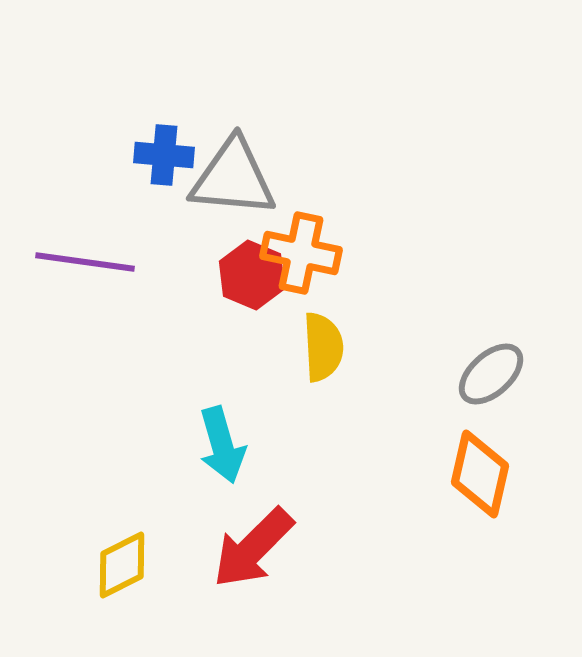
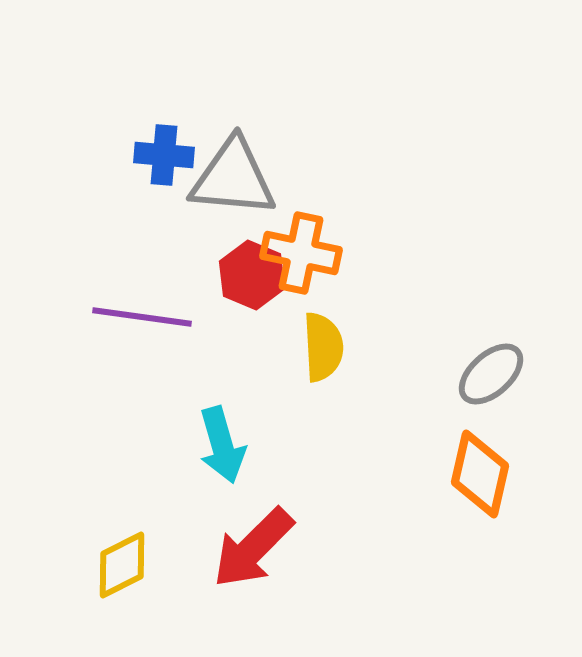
purple line: moved 57 px right, 55 px down
